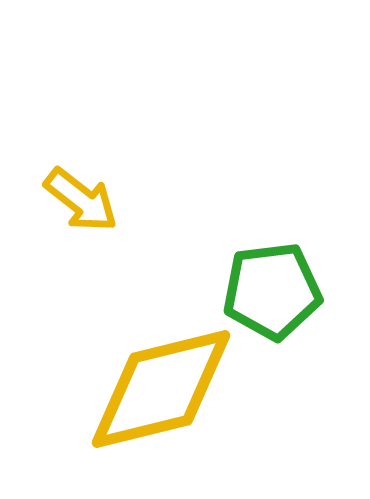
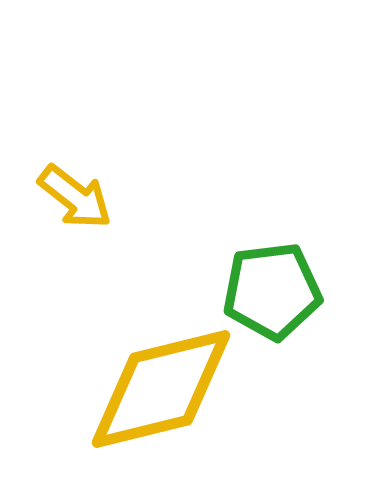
yellow arrow: moved 6 px left, 3 px up
